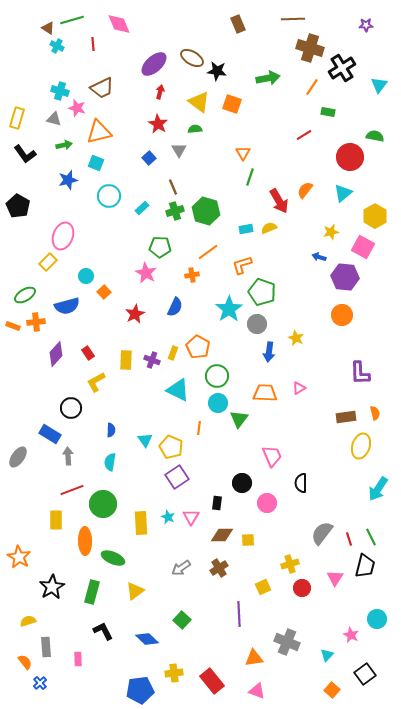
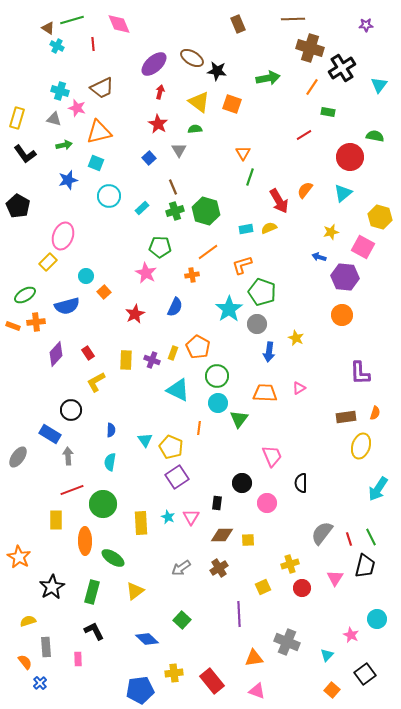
yellow hexagon at (375, 216): moved 5 px right, 1 px down; rotated 15 degrees counterclockwise
black circle at (71, 408): moved 2 px down
orange semicircle at (375, 413): rotated 32 degrees clockwise
green ellipse at (113, 558): rotated 10 degrees clockwise
black L-shape at (103, 631): moved 9 px left
